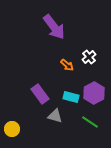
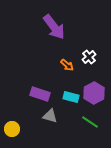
purple rectangle: rotated 36 degrees counterclockwise
gray triangle: moved 5 px left
